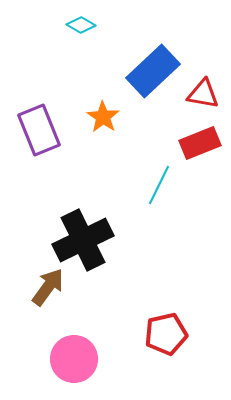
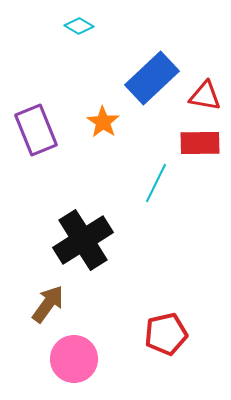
cyan diamond: moved 2 px left, 1 px down
blue rectangle: moved 1 px left, 7 px down
red triangle: moved 2 px right, 2 px down
orange star: moved 5 px down
purple rectangle: moved 3 px left
red rectangle: rotated 21 degrees clockwise
cyan line: moved 3 px left, 2 px up
black cross: rotated 6 degrees counterclockwise
brown arrow: moved 17 px down
